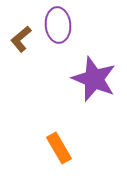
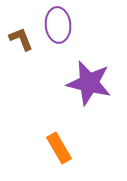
brown L-shape: rotated 108 degrees clockwise
purple star: moved 5 px left, 4 px down; rotated 9 degrees counterclockwise
